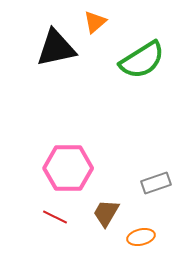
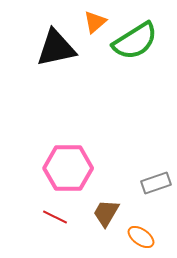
green semicircle: moved 7 px left, 19 px up
orange ellipse: rotated 48 degrees clockwise
